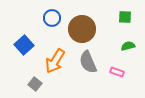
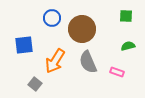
green square: moved 1 px right, 1 px up
blue square: rotated 36 degrees clockwise
